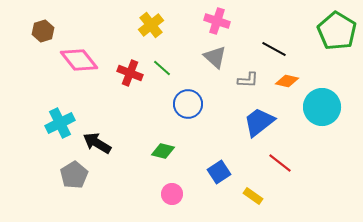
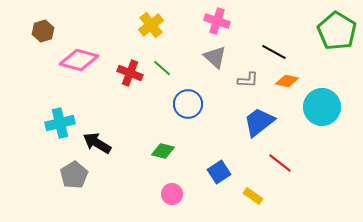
black line: moved 3 px down
pink diamond: rotated 36 degrees counterclockwise
cyan cross: rotated 12 degrees clockwise
